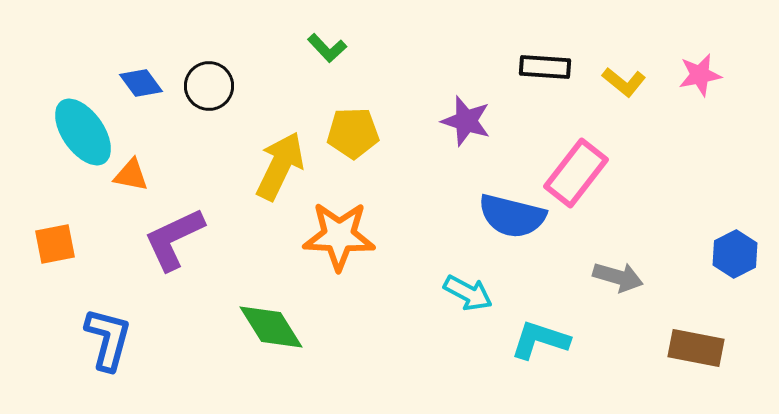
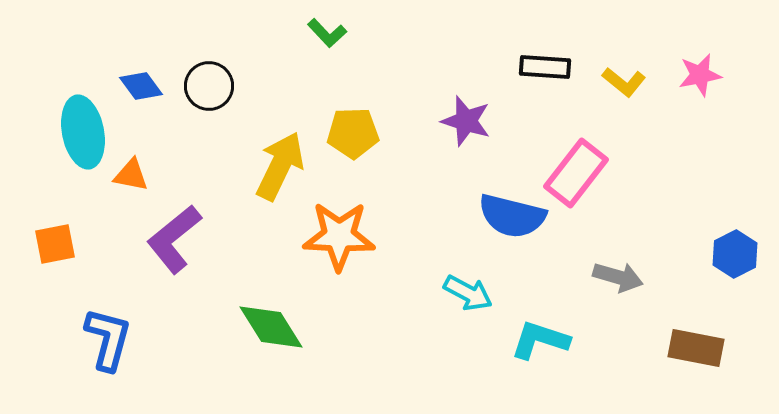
green L-shape: moved 15 px up
blue diamond: moved 3 px down
cyan ellipse: rotated 24 degrees clockwise
purple L-shape: rotated 14 degrees counterclockwise
